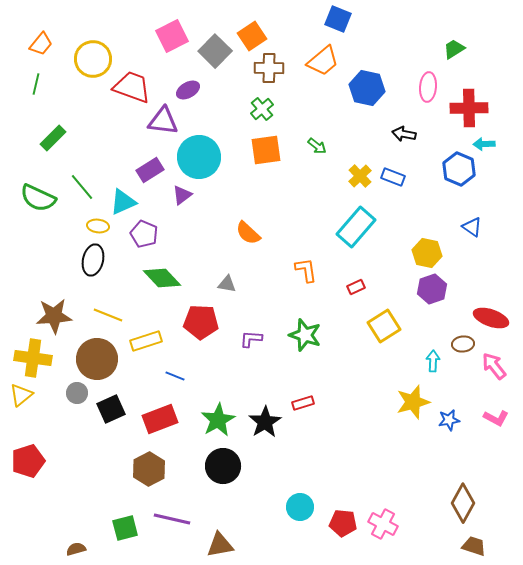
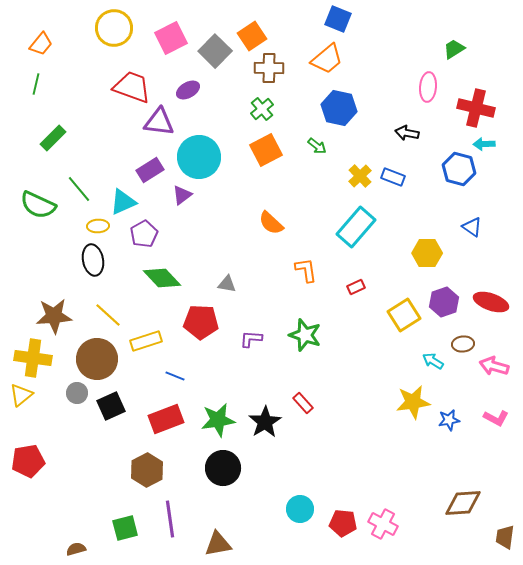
pink square at (172, 36): moved 1 px left, 2 px down
yellow circle at (93, 59): moved 21 px right, 31 px up
orange trapezoid at (323, 61): moved 4 px right, 2 px up
blue hexagon at (367, 88): moved 28 px left, 20 px down
red cross at (469, 108): moved 7 px right; rotated 15 degrees clockwise
purple triangle at (163, 121): moved 4 px left, 1 px down
black arrow at (404, 134): moved 3 px right, 1 px up
orange square at (266, 150): rotated 20 degrees counterclockwise
blue hexagon at (459, 169): rotated 8 degrees counterclockwise
green line at (82, 187): moved 3 px left, 2 px down
green semicircle at (38, 198): moved 7 px down
yellow ellipse at (98, 226): rotated 10 degrees counterclockwise
orange semicircle at (248, 233): moved 23 px right, 10 px up
purple pentagon at (144, 234): rotated 20 degrees clockwise
yellow hexagon at (427, 253): rotated 12 degrees counterclockwise
black ellipse at (93, 260): rotated 24 degrees counterclockwise
purple hexagon at (432, 289): moved 12 px right, 13 px down
yellow line at (108, 315): rotated 20 degrees clockwise
red ellipse at (491, 318): moved 16 px up
yellow square at (384, 326): moved 20 px right, 11 px up
cyan arrow at (433, 361): rotated 60 degrees counterclockwise
pink arrow at (494, 366): rotated 36 degrees counterclockwise
yellow star at (413, 402): rotated 8 degrees clockwise
red rectangle at (303, 403): rotated 65 degrees clockwise
black square at (111, 409): moved 3 px up
red rectangle at (160, 419): moved 6 px right
green star at (218, 420): rotated 20 degrees clockwise
red pentagon at (28, 461): rotated 8 degrees clockwise
black circle at (223, 466): moved 2 px down
brown hexagon at (149, 469): moved 2 px left, 1 px down
brown diamond at (463, 503): rotated 57 degrees clockwise
cyan circle at (300, 507): moved 2 px down
purple line at (172, 519): moved 2 px left; rotated 69 degrees clockwise
brown triangle at (220, 545): moved 2 px left, 1 px up
brown trapezoid at (474, 546): moved 31 px right, 9 px up; rotated 100 degrees counterclockwise
